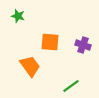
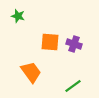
purple cross: moved 9 px left, 1 px up
orange trapezoid: moved 1 px right, 6 px down
green line: moved 2 px right
